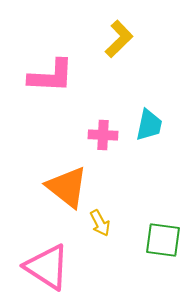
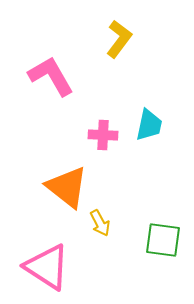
yellow L-shape: rotated 9 degrees counterclockwise
pink L-shape: rotated 123 degrees counterclockwise
